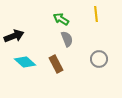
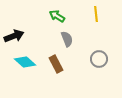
green arrow: moved 4 px left, 3 px up
